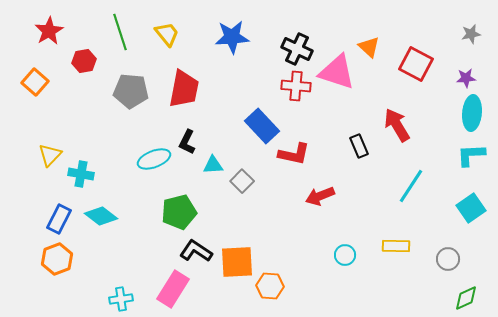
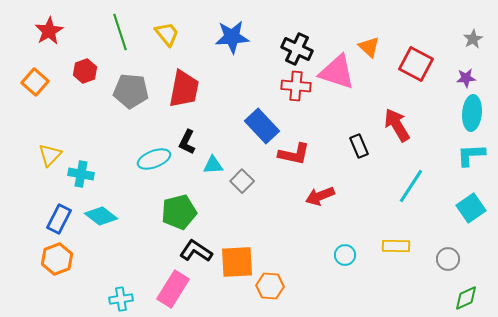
gray star at (471, 34): moved 2 px right, 5 px down; rotated 18 degrees counterclockwise
red hexagon at (84, 61): moved 1 px right, 10 px down; rotated 10 degrees counterclockwise
